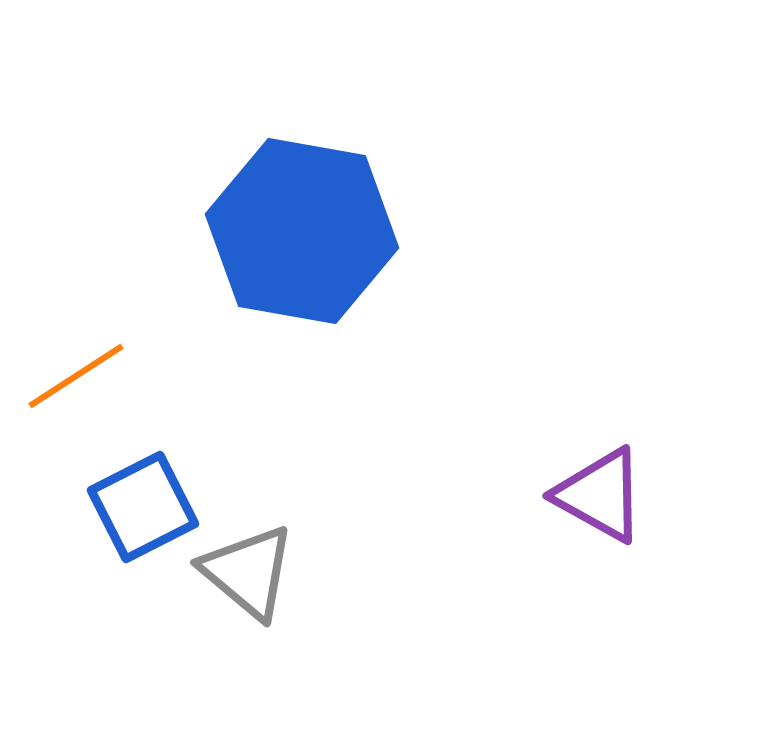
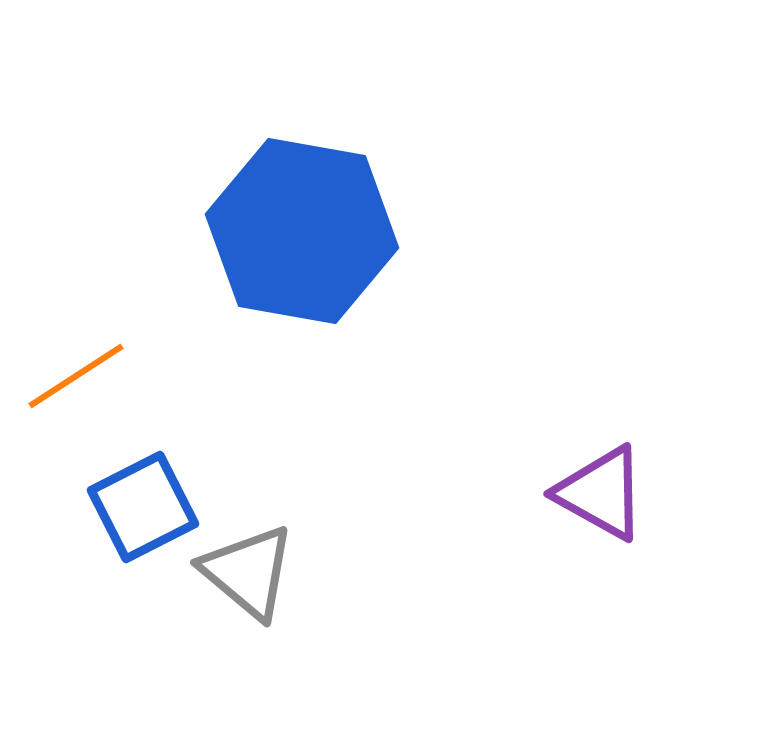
purple triangle: moved 1 px right, 2 px up
